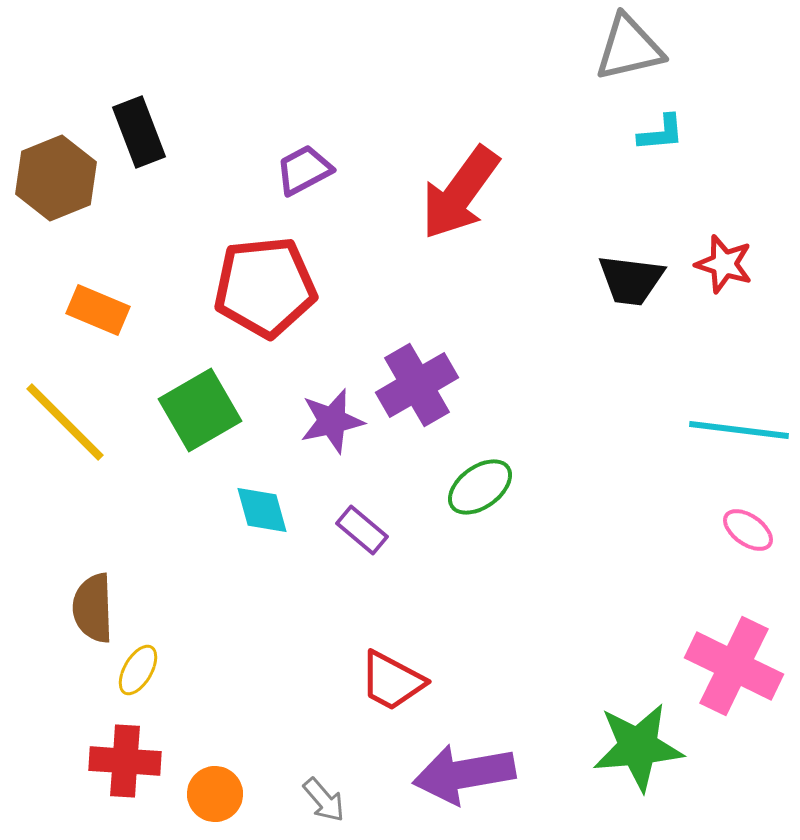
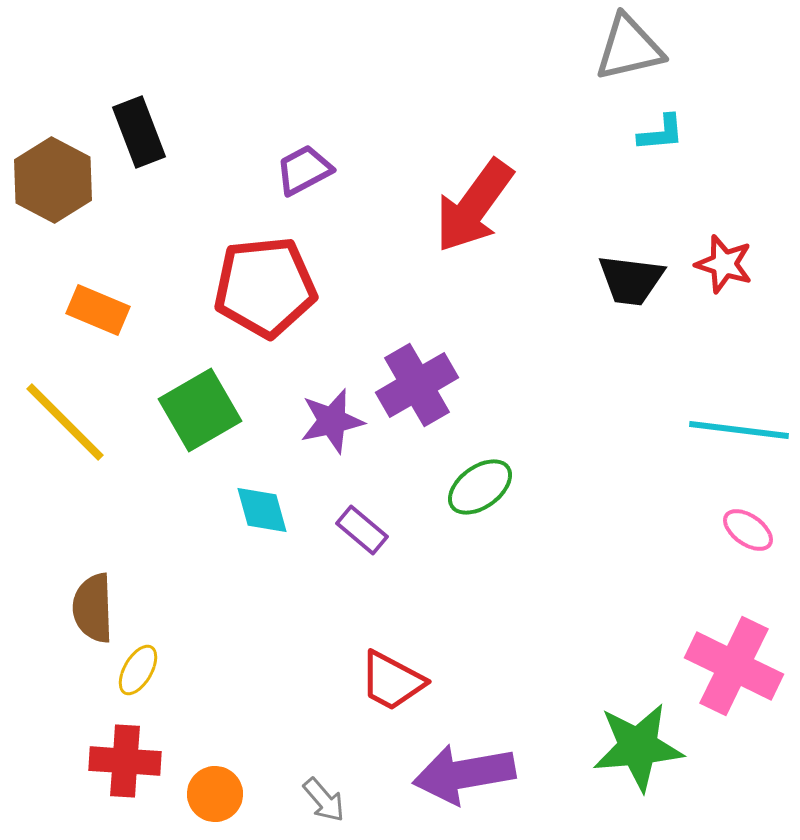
brown hexagon: moved 3 px left, 2 px down; rotated 10 degrees counterclockwise
red arrow: moved 14 px right, 13 px down
